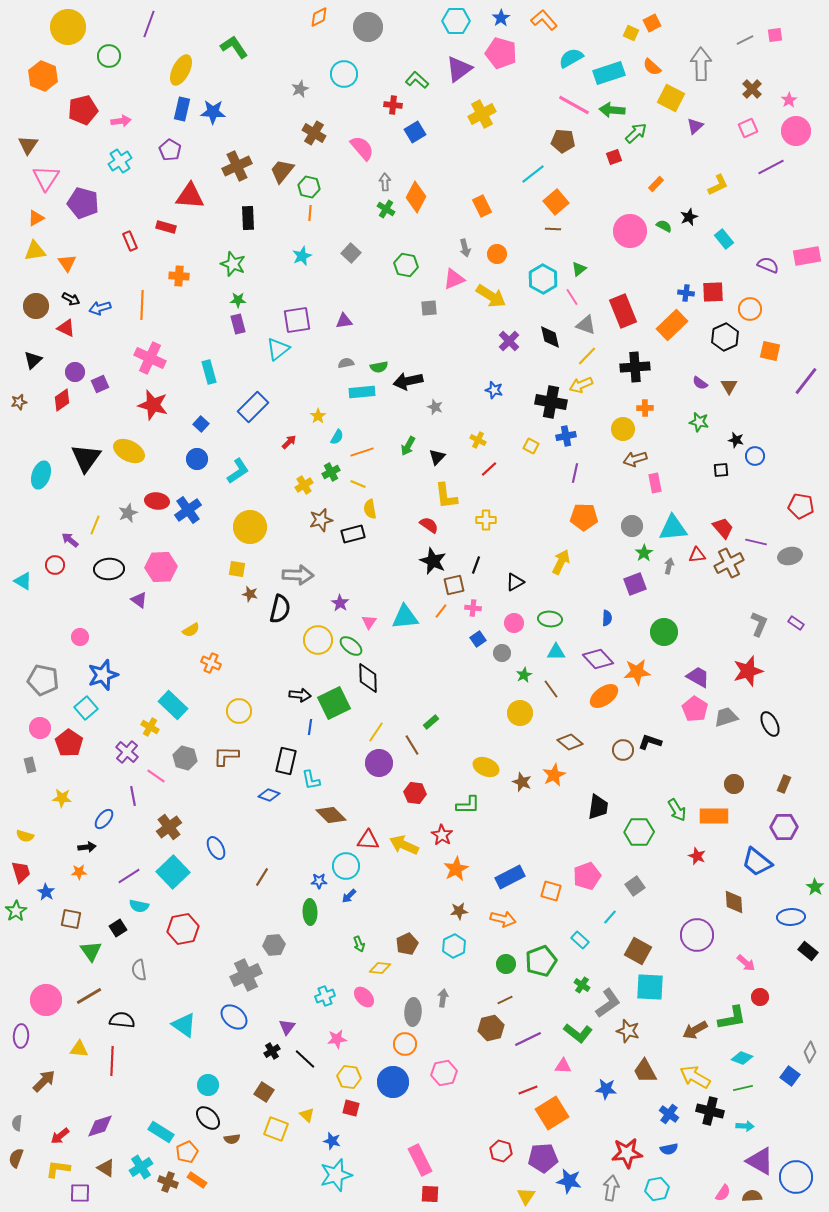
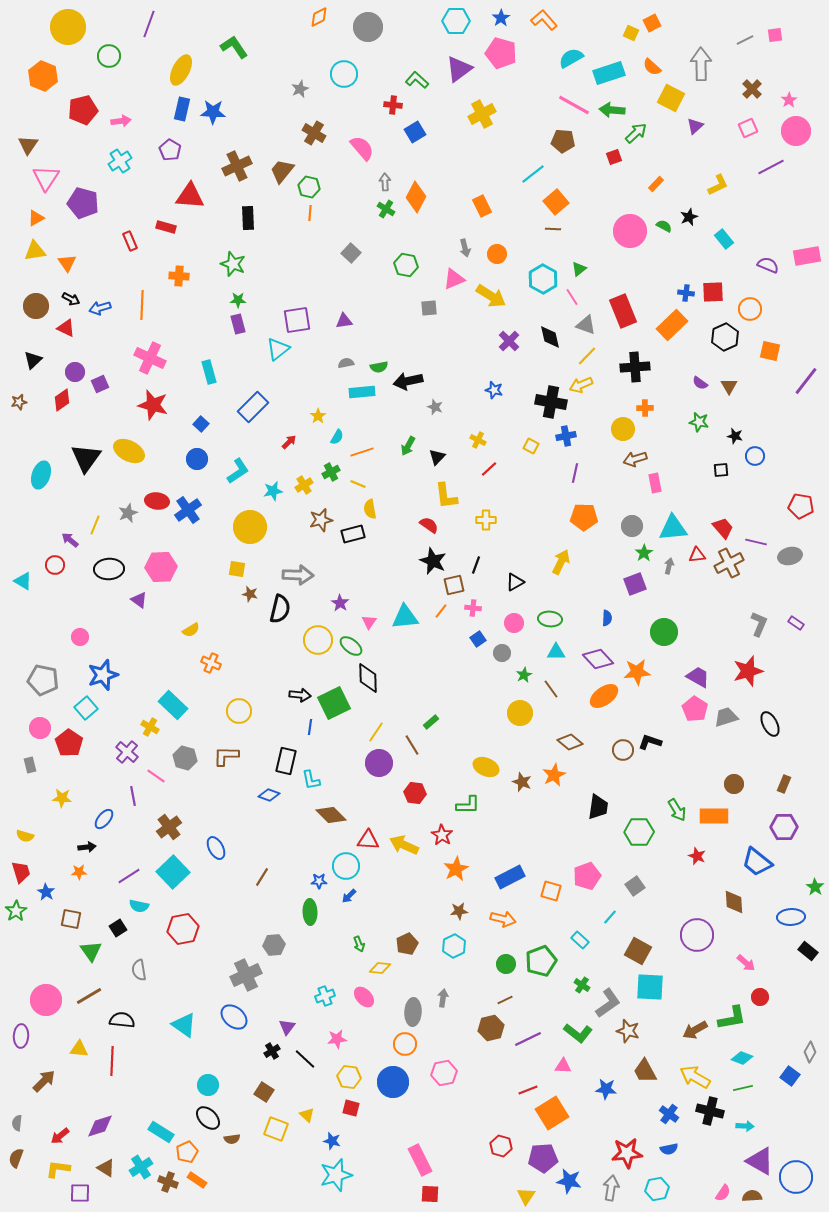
cyan star at (302, 256): moved 29 px left, 235 px down; rotated 12 degrees clockwise
black star at (736, 440): moved 1 px left, 4 px up
red hexagon at (501, 1151): moved 5 px up
